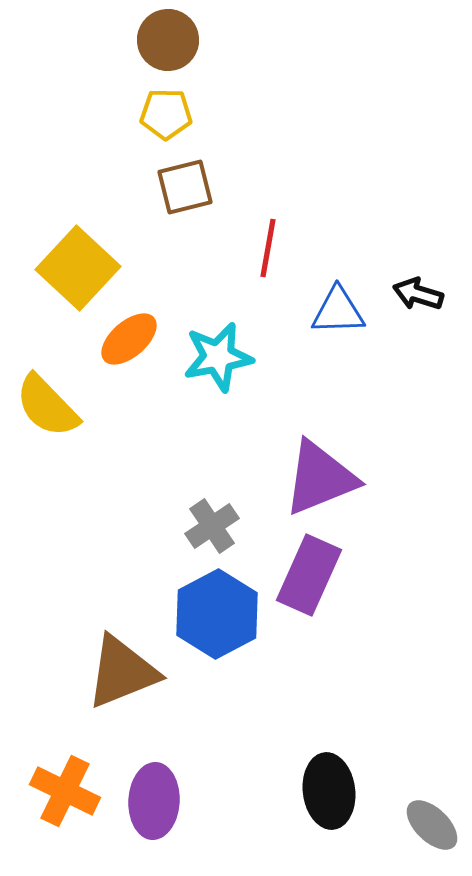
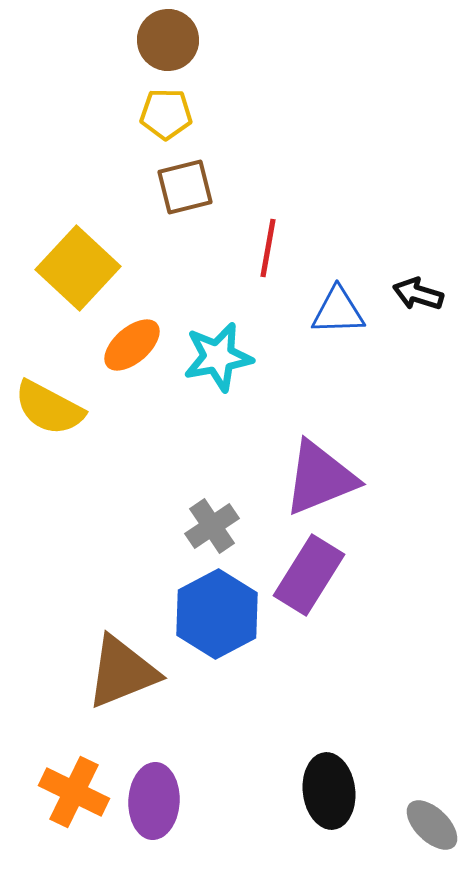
orange ellipse: moved 3 px right, 6 px down
yellow semicircle: moved 2 px right, 2 px down; rotated 18 degrees counterclockwise
purple rectangle: rotated 8 degrees clockwise
orange cross: moved 9 px right, 1 px down
